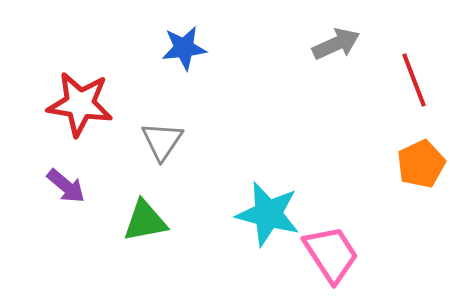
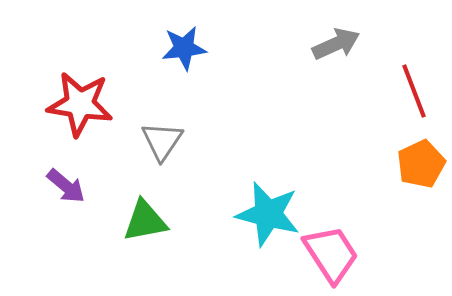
red line: moved 11 px down
